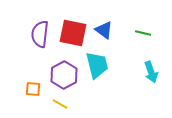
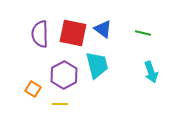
blue triangle: moved 1 px left, 1 px up
purple semicircle: rotated 8 degrees counterclockwise
orange square: rotated 28 degrees clockwise
yellow line: rotated 28 degrees counterclockwise
